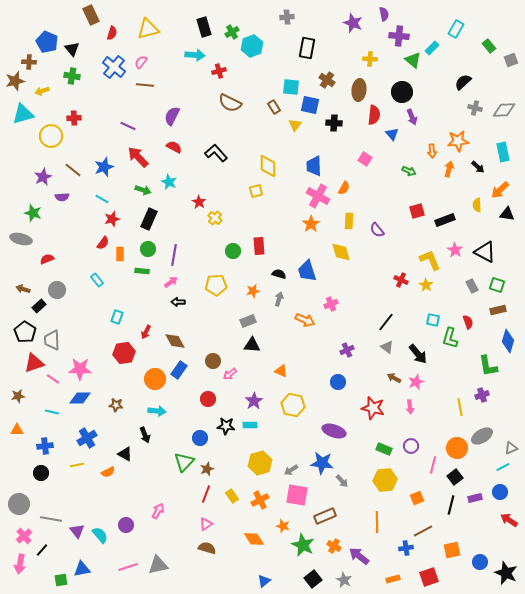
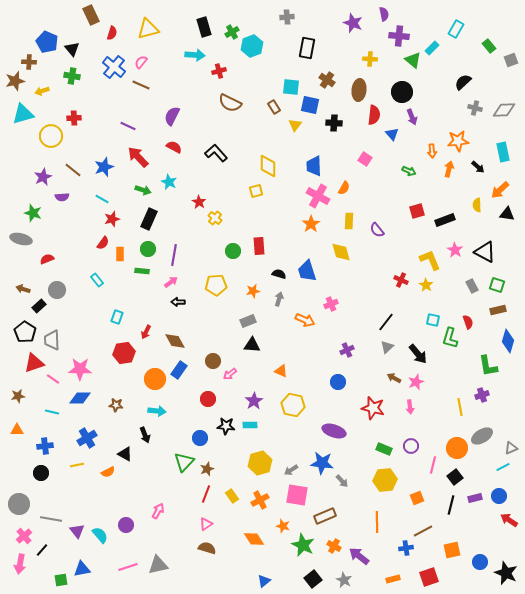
brown line at (145, 85): moved 4 px left; rotated 18 degrees clockwise
gray triangle at (387, 347): rotated 40 degrees clockwise
blue circle at (500, 492): moved 1 px left, 4 px down
